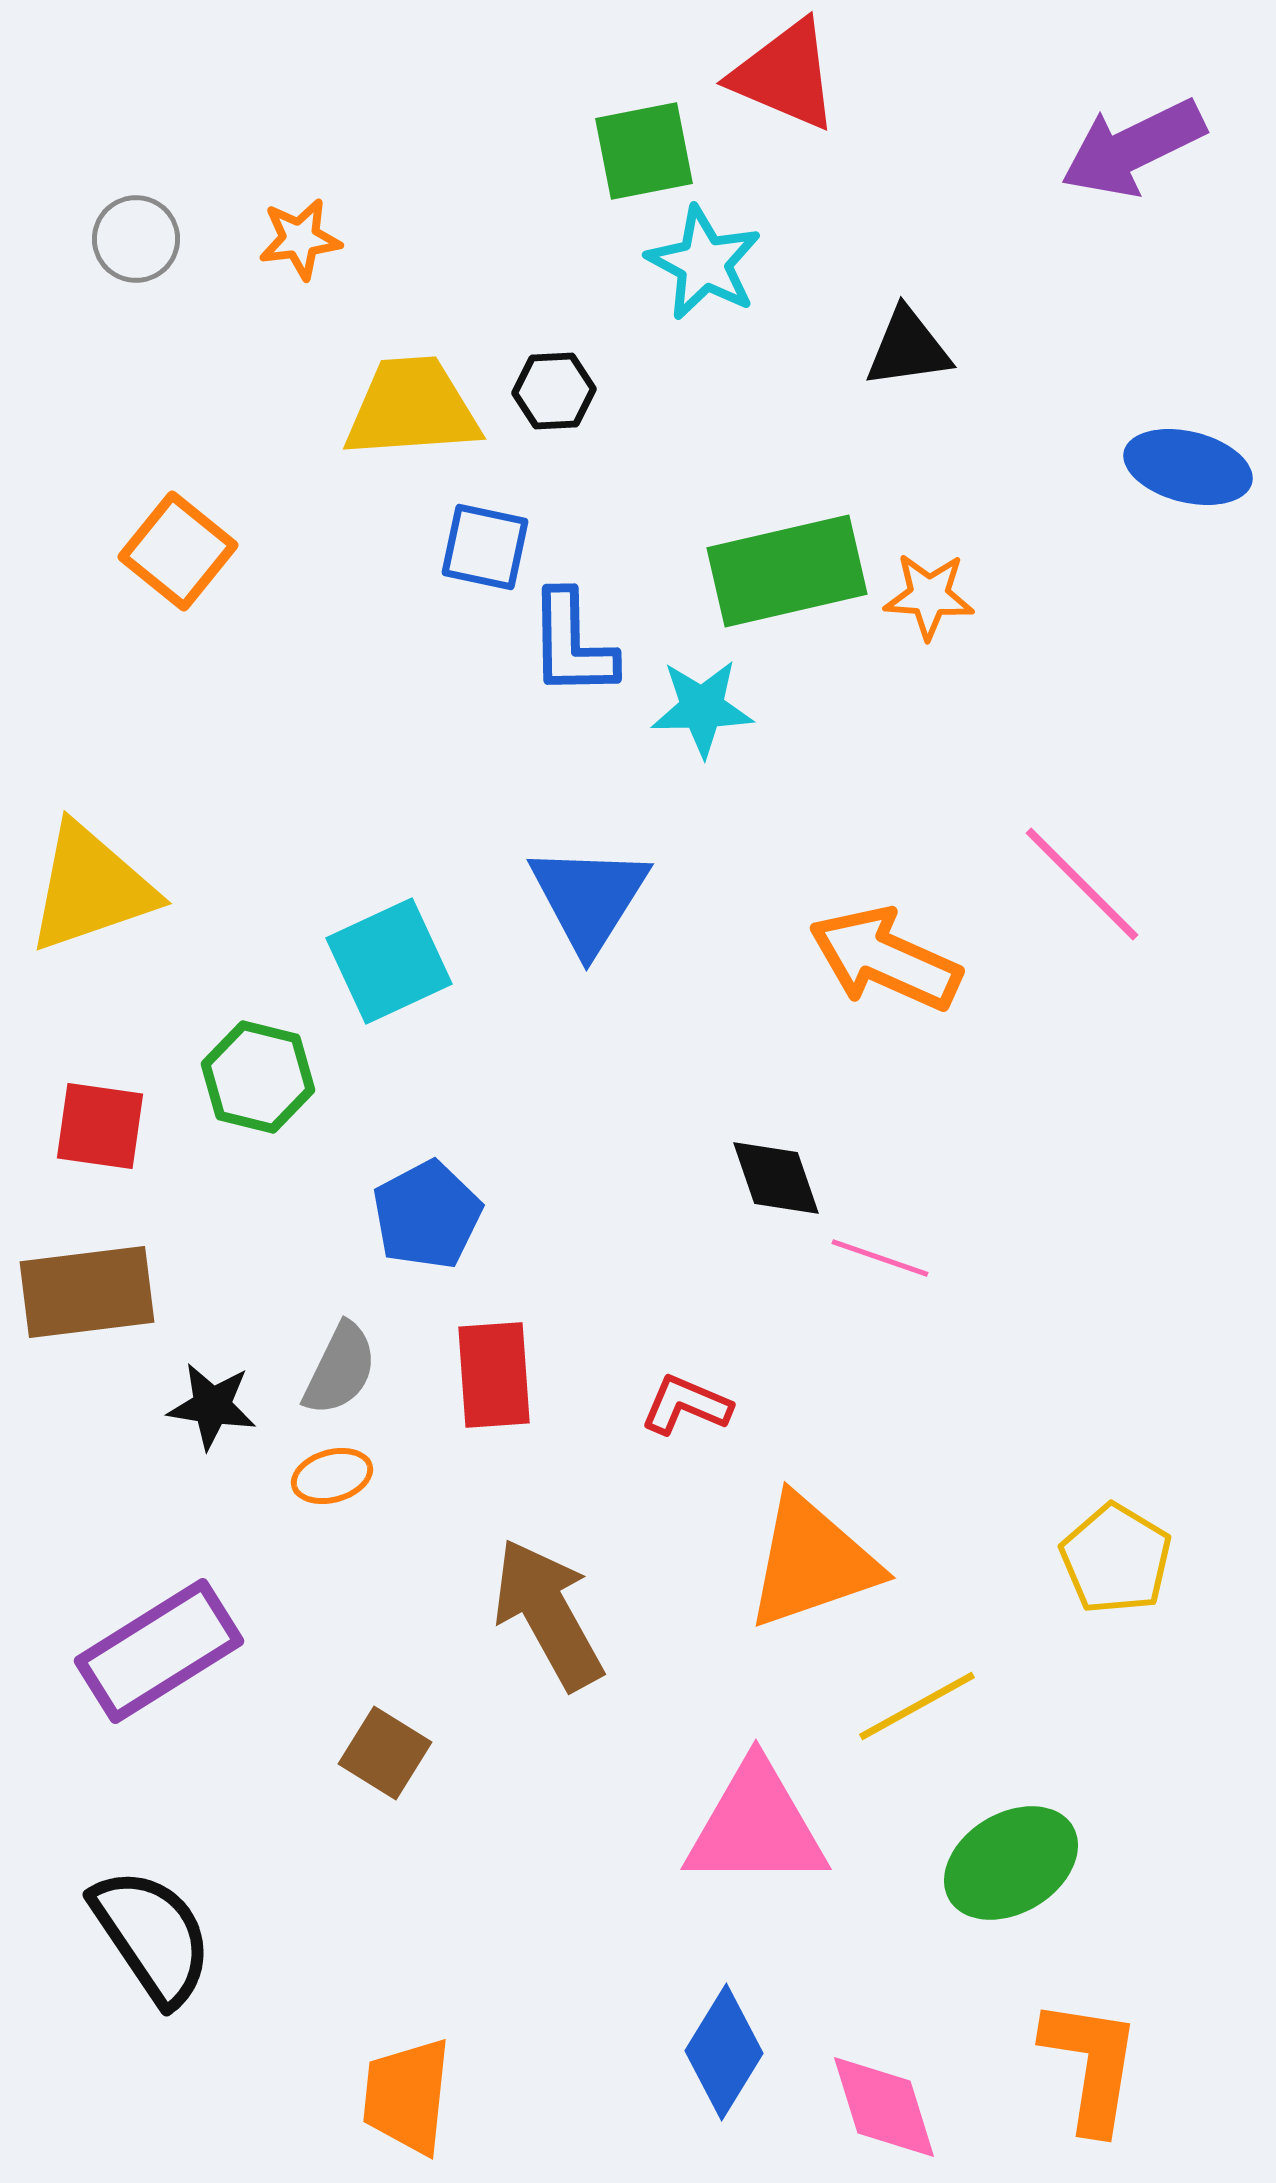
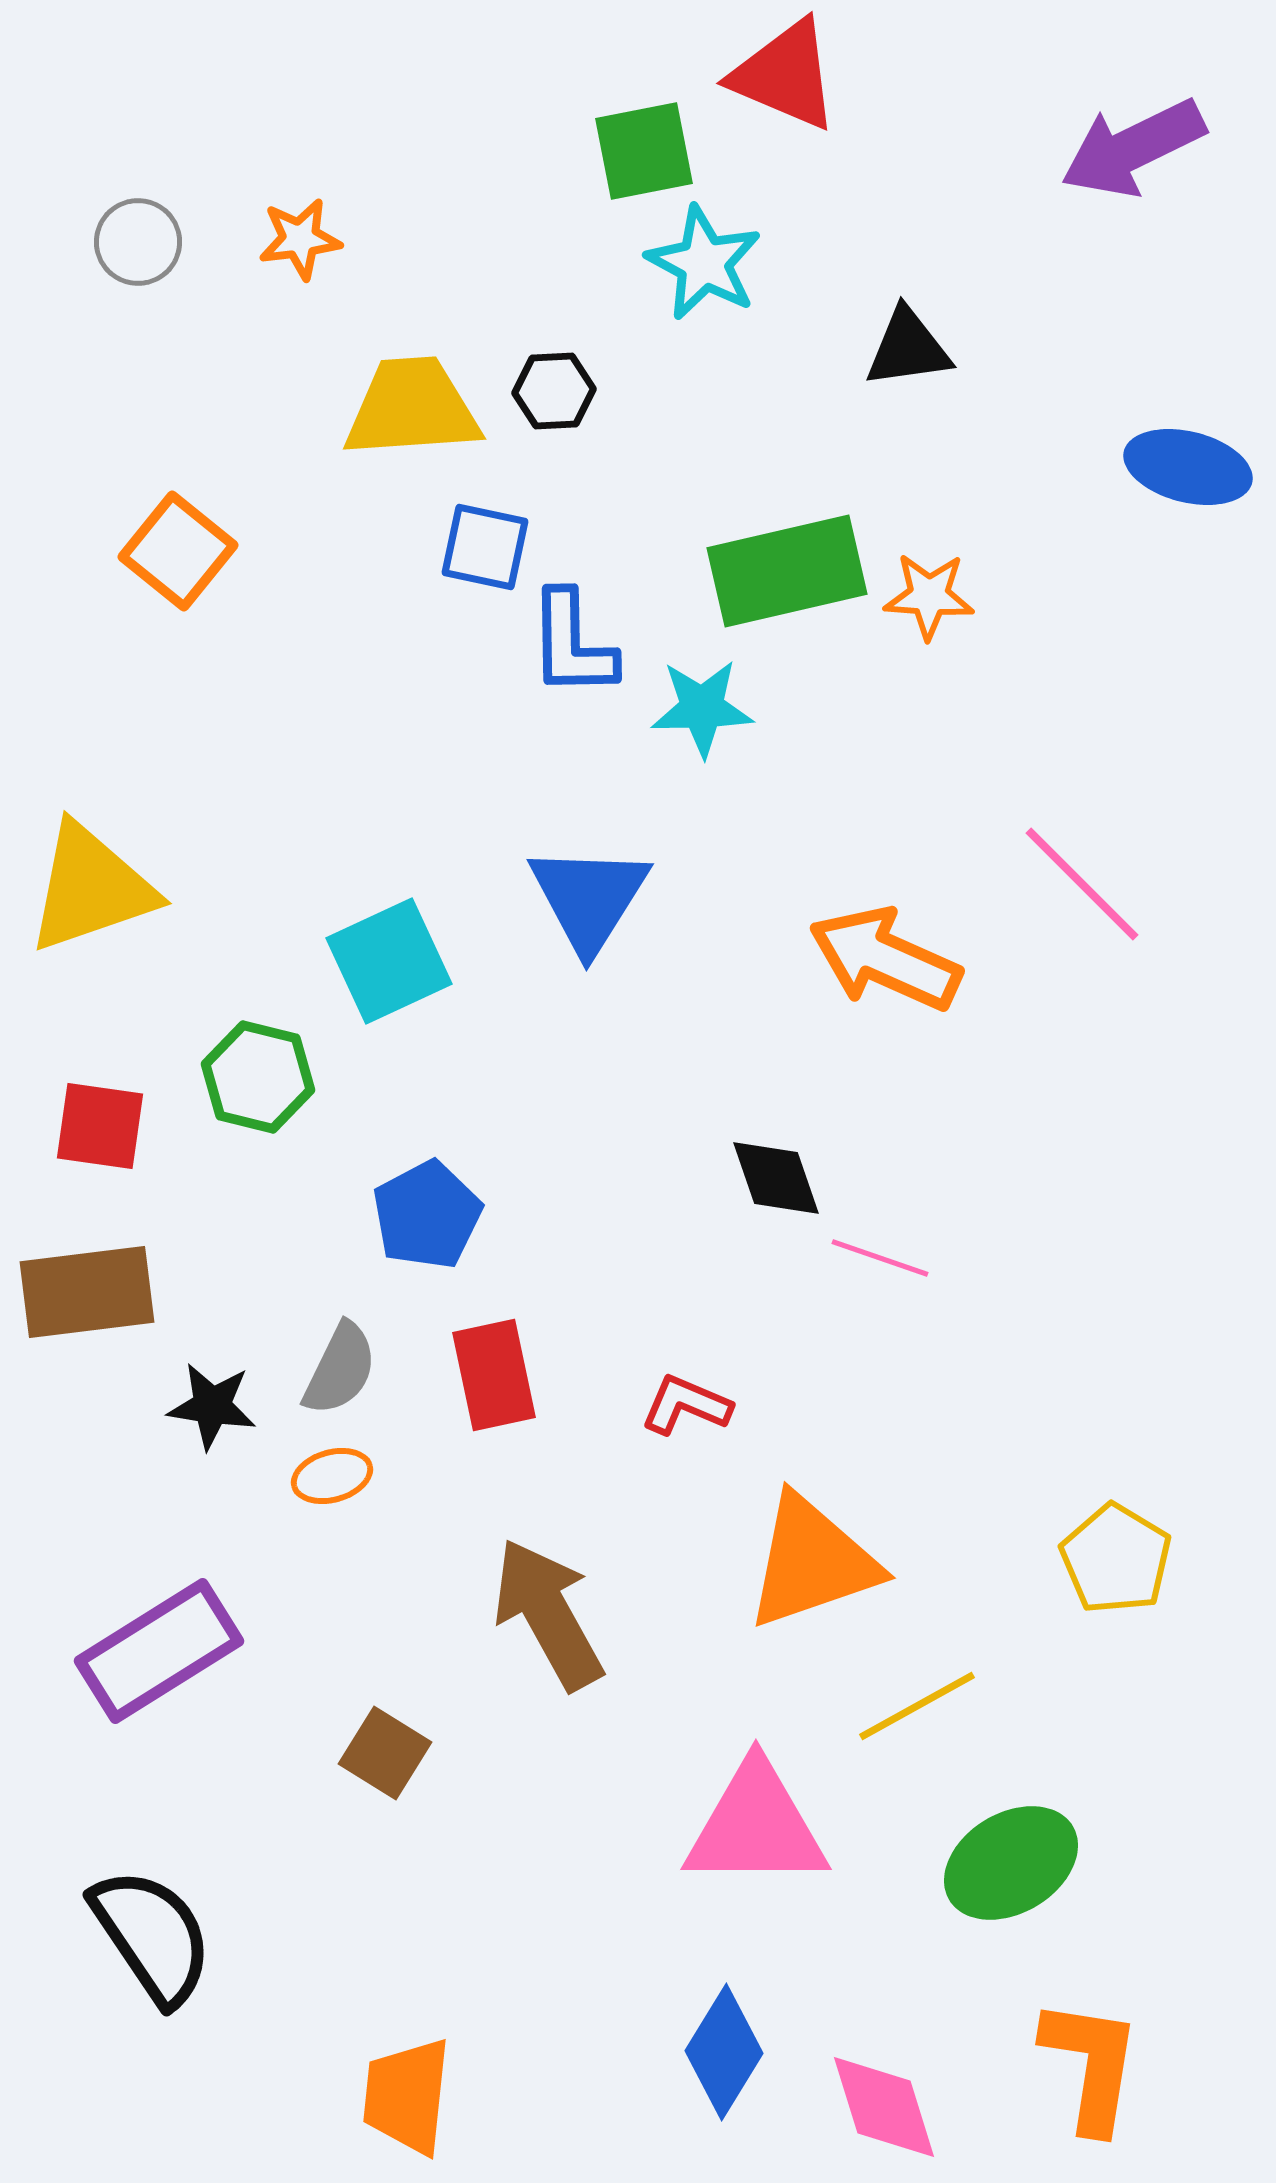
gray circle at (136, 239): moved 2 px right, 3 px down
red rectangle at (494, 1375): rotated 8 degrees counterclockwise
